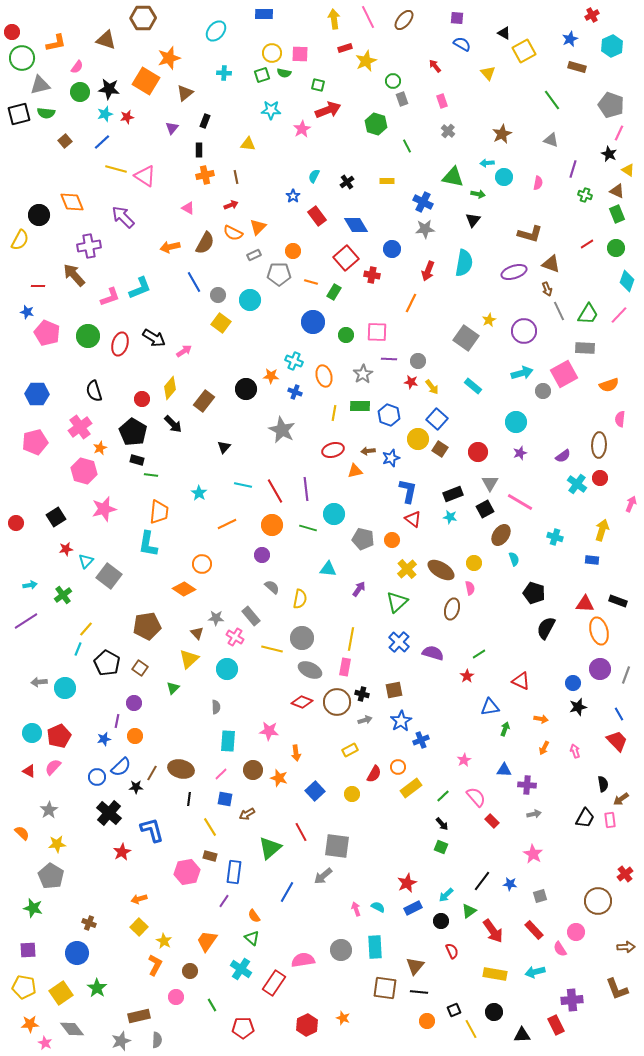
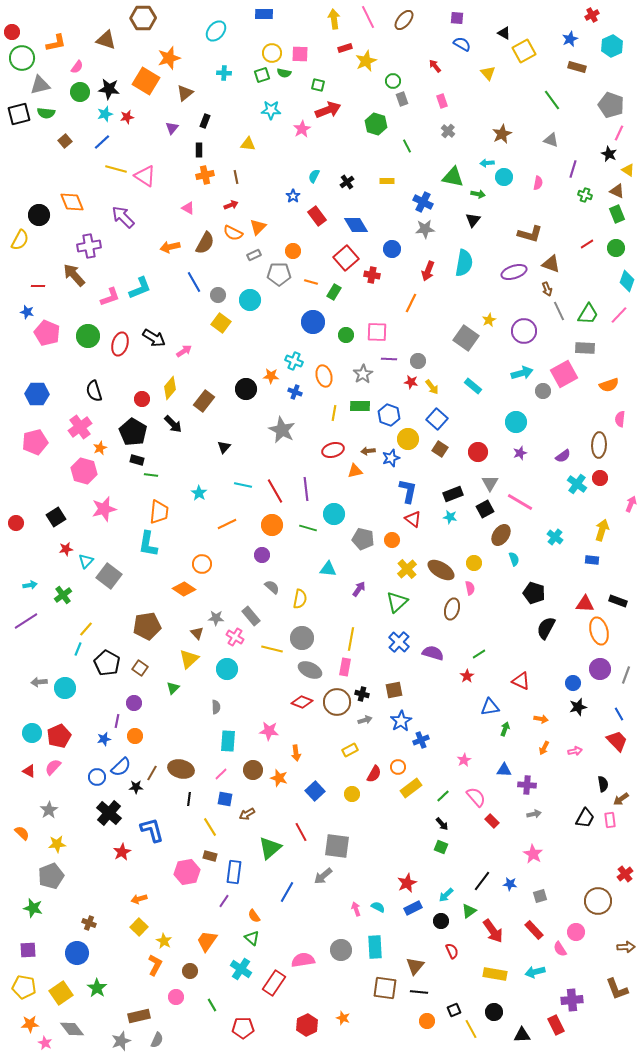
yellow circle at (418, 439): moved 10 px left
cyan cross at (555, 537): rotated 21 degrees clockwise
pink arrow at (575, 751): rotated 96 degrees clockwise
gray pentagon at (51, 876): rotated 20 degrees clockwise
gray semicircle at (157, 1040): rotated 21 degrees clockwise
